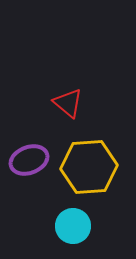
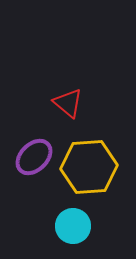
purple ellipse: moved 5 px right, 3 px up; rotated 24 degrees counterclockwise
